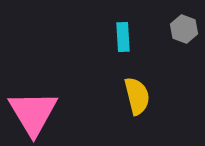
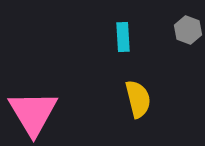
gray hexagon: moved 4 px right, 1 px down
yellow semicircle: moved 1 px right, 3 px down
